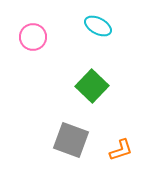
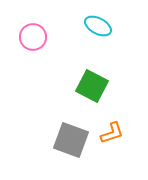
green square: rotated 16 degrees counterclockwise
orange L-shape: moved 9 px left, 17 px up
